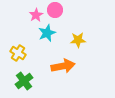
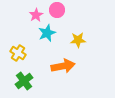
pink circle: moved 2 px right
